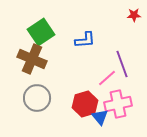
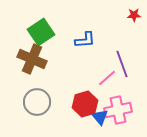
gray circle: moved 4 px down
pink cross: moved 6 px down
